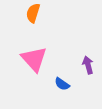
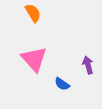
orange semicircle: rotated 132 degrees clockwise
